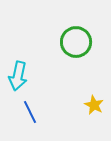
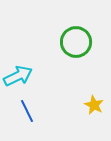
cyan arrow: rotated 128 degrees counterclockwise
blue line: moved 3 px left, 1 px up
